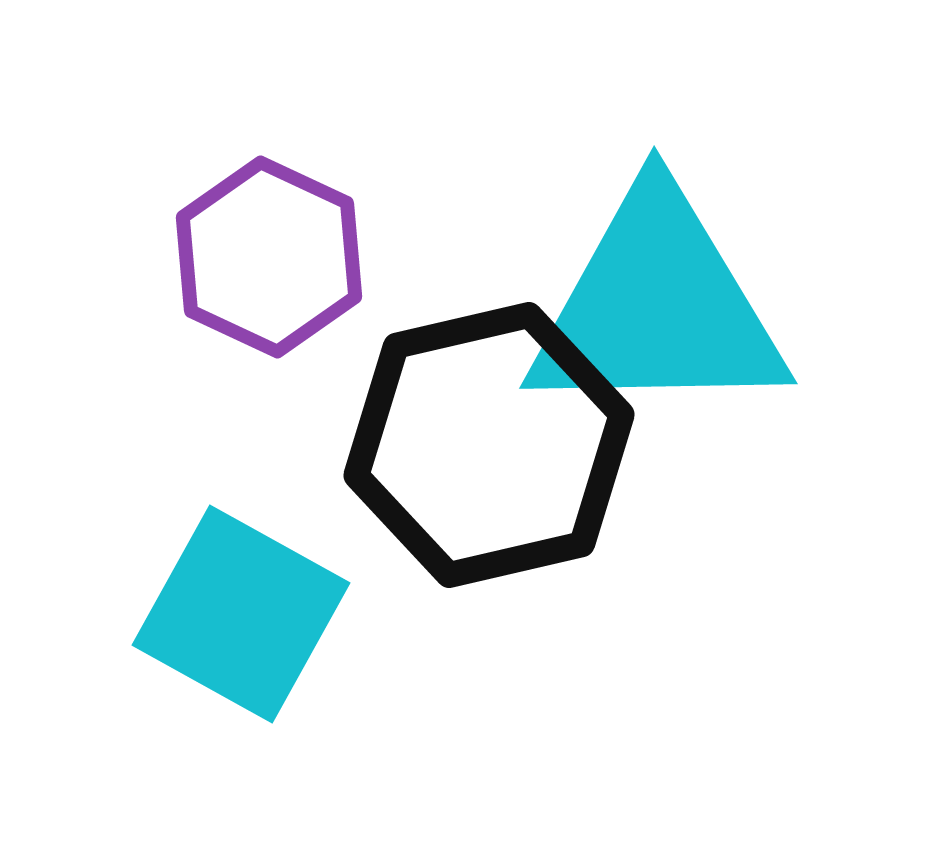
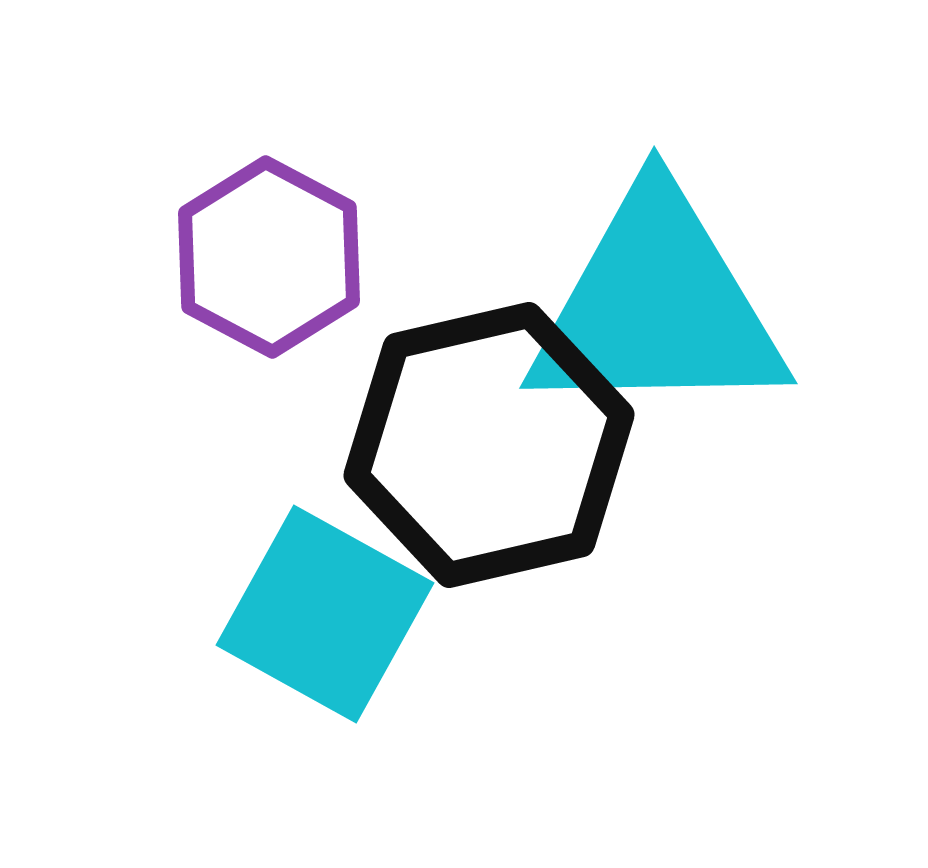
purple hexagon: rotated 3 degrees clockwise
cyan square: moved 84 px right
